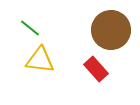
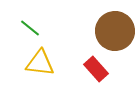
brown circle: moved 4 px right, 1 px down
yellow triangle: moved 3 px down
